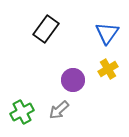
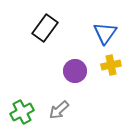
black rectangle: moved 1 px left, 1 px up
blue triangle: moved 2 px left
yellow cross: moved 3 px right, 4 px up; rotated 18 degrees clockwise
purple circle: moved 2 px right, 9 px up
